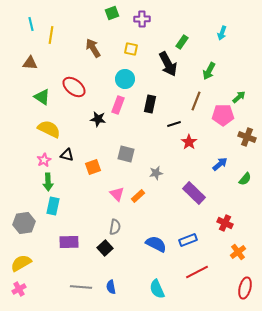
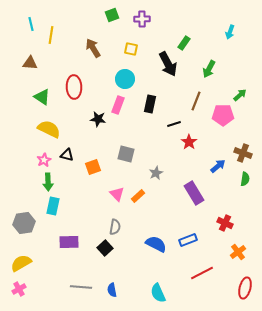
green square at (112, 13): moved 2 px down
cyan arrow at (222, 33): moved 8 px right, 1 px up
green rectangle at (182, 42): moved 2 px right, 1 px down
green arrow at (209, 71): moved 2 px up
red ellipse at (74, 87): rotated 50 degrees clockwise
green arrow at (239, 97): moved 1 px right, 2 px up
brown cross at (247, 137): moved 4 px left, 16 px down
blue arrow at (220, 164): moved 2 px left, 2 px down
gray star at (156, 173): rotated 16 degrees counterclockwise
green semicircle at (245, 179): rotated 32 degrees counterclockwise
purple rectangle at (194, 193): rotated 15 degrees clockwise
red line at (197, 272): moved 5 px right, 1 px down
blue semicircle at (111, 287): moved 1 px right, 3 px down
cyan semicircle at (157, 289): moved 1 px right, 4 px down
